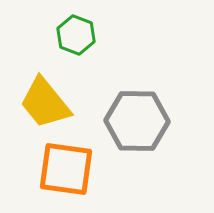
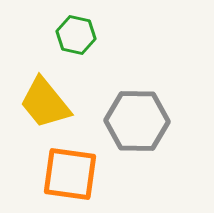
green hexagon: rotated 9 degrees counterclockwise
orange square: moved 4 px right, 5 px down
